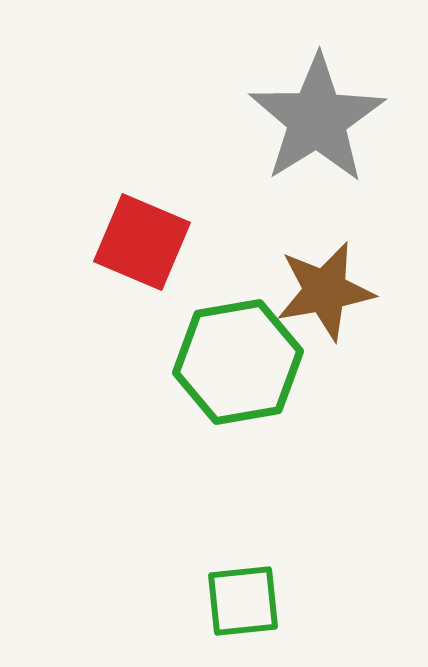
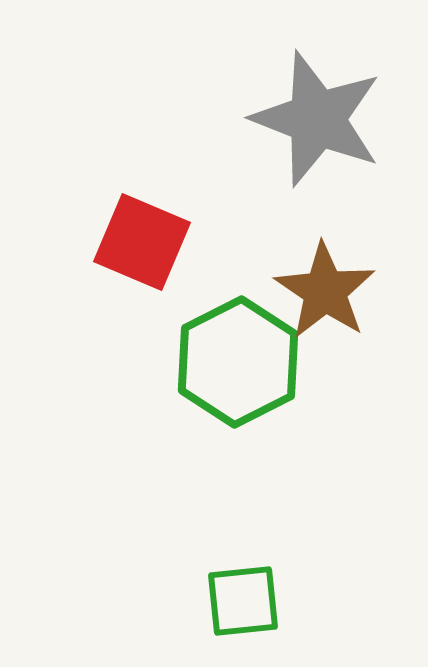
gray star: rotated 19 degrees counterclockwise
brown star: rotated 28 degrees counterclockwise
green hexagon: rotated 17 degrees counterclockwise
